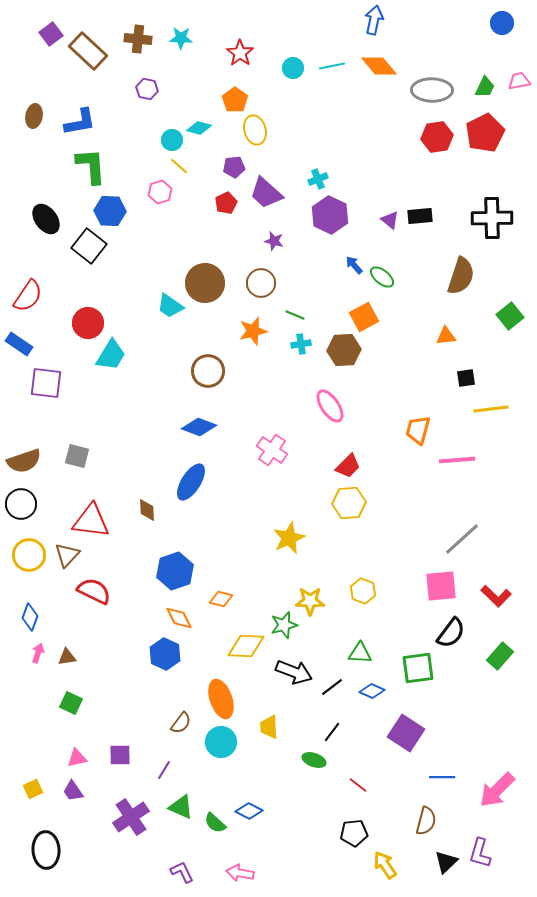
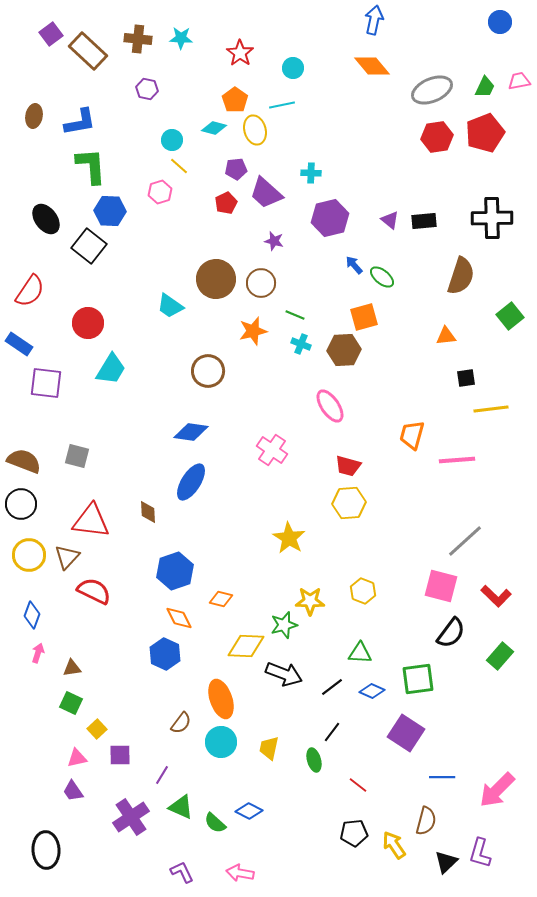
blue circle at (502, 23): moved 2 px left, 1 px up
cyan line at (332, 66): moved 50 px left, 39 px down
orange diamond at (379, 66): moved 7 px left
gray ellipse at (432, 90): rotated 24 degrees counterclockwise
cyan diamond at (199, 128): moved 15 px right
red pentagon at (485, 133): rotated 6 degrees clockwise
purple pentagon at (234, 167): moved 2 px right, 2 px down
cyan cross at (318, 179): moved 7 px left, 6 px up; rotated 24 degrees clockwise
purple hexagon at (330, 215): moved 3 px down; rotated 21 degrees clockwise
black rectangle at (420, 216): moved 4 px right, 5 px down
brown circle at (205, 283): moved 11 px right, 4 px up
red semicircle at (28, 296): moved 2 px right, 5 px up
orange square at (364, 317): rotated 12 degrees clockwise
cyan cross at (301, 344): rotated 30 degrees clockwise
cyan trapezoid at (111, 355): moved 14 px down
blue diamond at (199, 427): moved 8 px left, 5 px down; rotated 12 degrees counterclockwise
orange trapezoid at (418, 430): moved 6 px left, 5 px down
brown semicircle at (24, 461): rotated 140 degrees counterclockwise
red trapezoid at (348, 466): rotated 60 degrees clockwise
brown diamond at (147, 510): moved 1 px right, 2 px down
yellow star at (289, 538): rotated 16 degrees counterclockwise
gray line at (462, 539): moved 3 px right, 2 px down
brown triangle at (67, 555): moved 2 px down
pink square at (441, 586): rotated 20 degrees clockwise
blue diamond at (30, 617): moved 2 px right, 2 px up
brown triangle at (67, 657): moved 5 px right, 11 px down
green square at (418, 668): moved 11 px down
black arrow at (294, 672): moved 10 px left, 2 px down
yellow trapezoid at (269, 727): moved 21 px down; rotated 15 degrees clockwise
green ellipse at (314, 760): rotated 55 degrees clockwise
purple line at (164, 770): moved 2 px left, 5 px down
yellow square at (33, 789): moved 64 px right, 60 px up; rotated 18 degrees counterclockwise
yellow arrow at (385, 865): moved 9 px right, 20 px up
